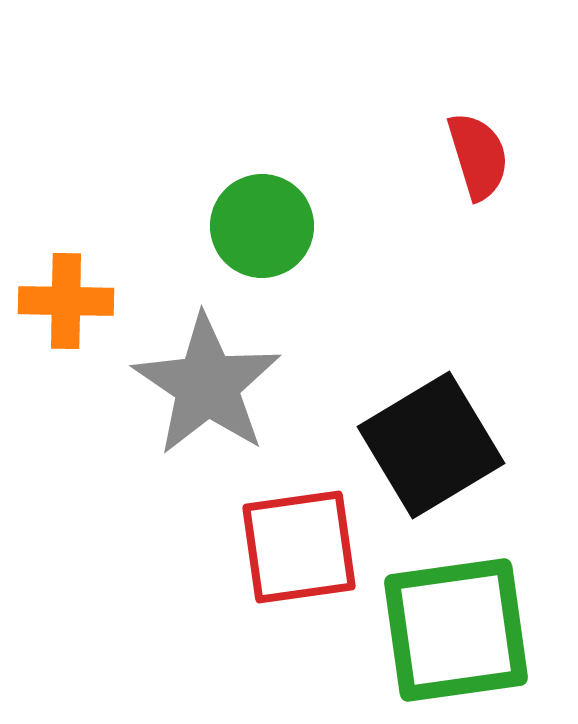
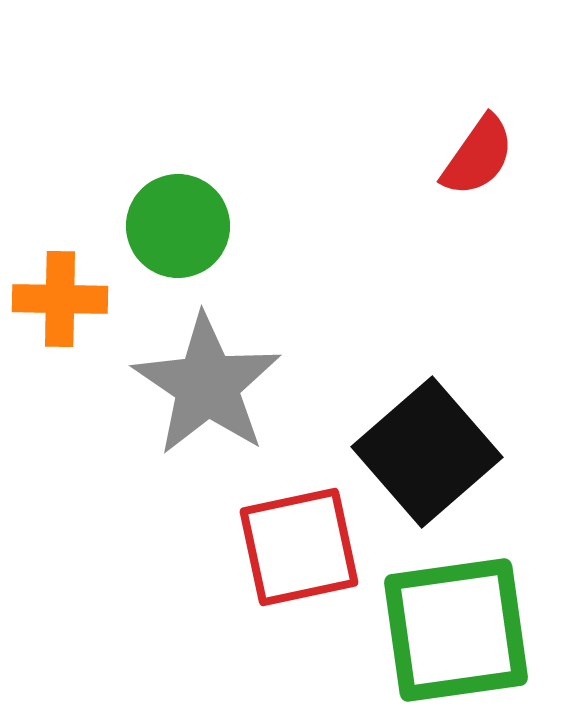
red semicircle: rotated 52 degrees clockwise
green circle: moved 84 px left
orange cross: moved 6 px left, 2 px up
black square: moved 4 px left, 7 px down; rotated 10 degrees counterclockwise
red square: rotated 4 degrees counterclockwise
